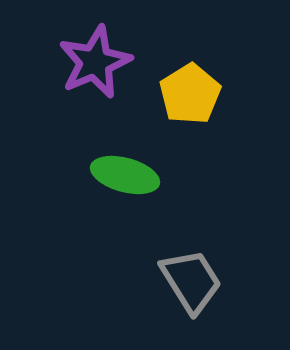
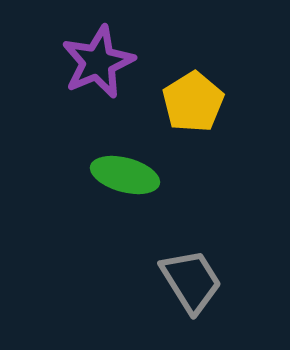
purple star: moved 3 px right
yellow pentagon: moved 3 px right, 8 px down
